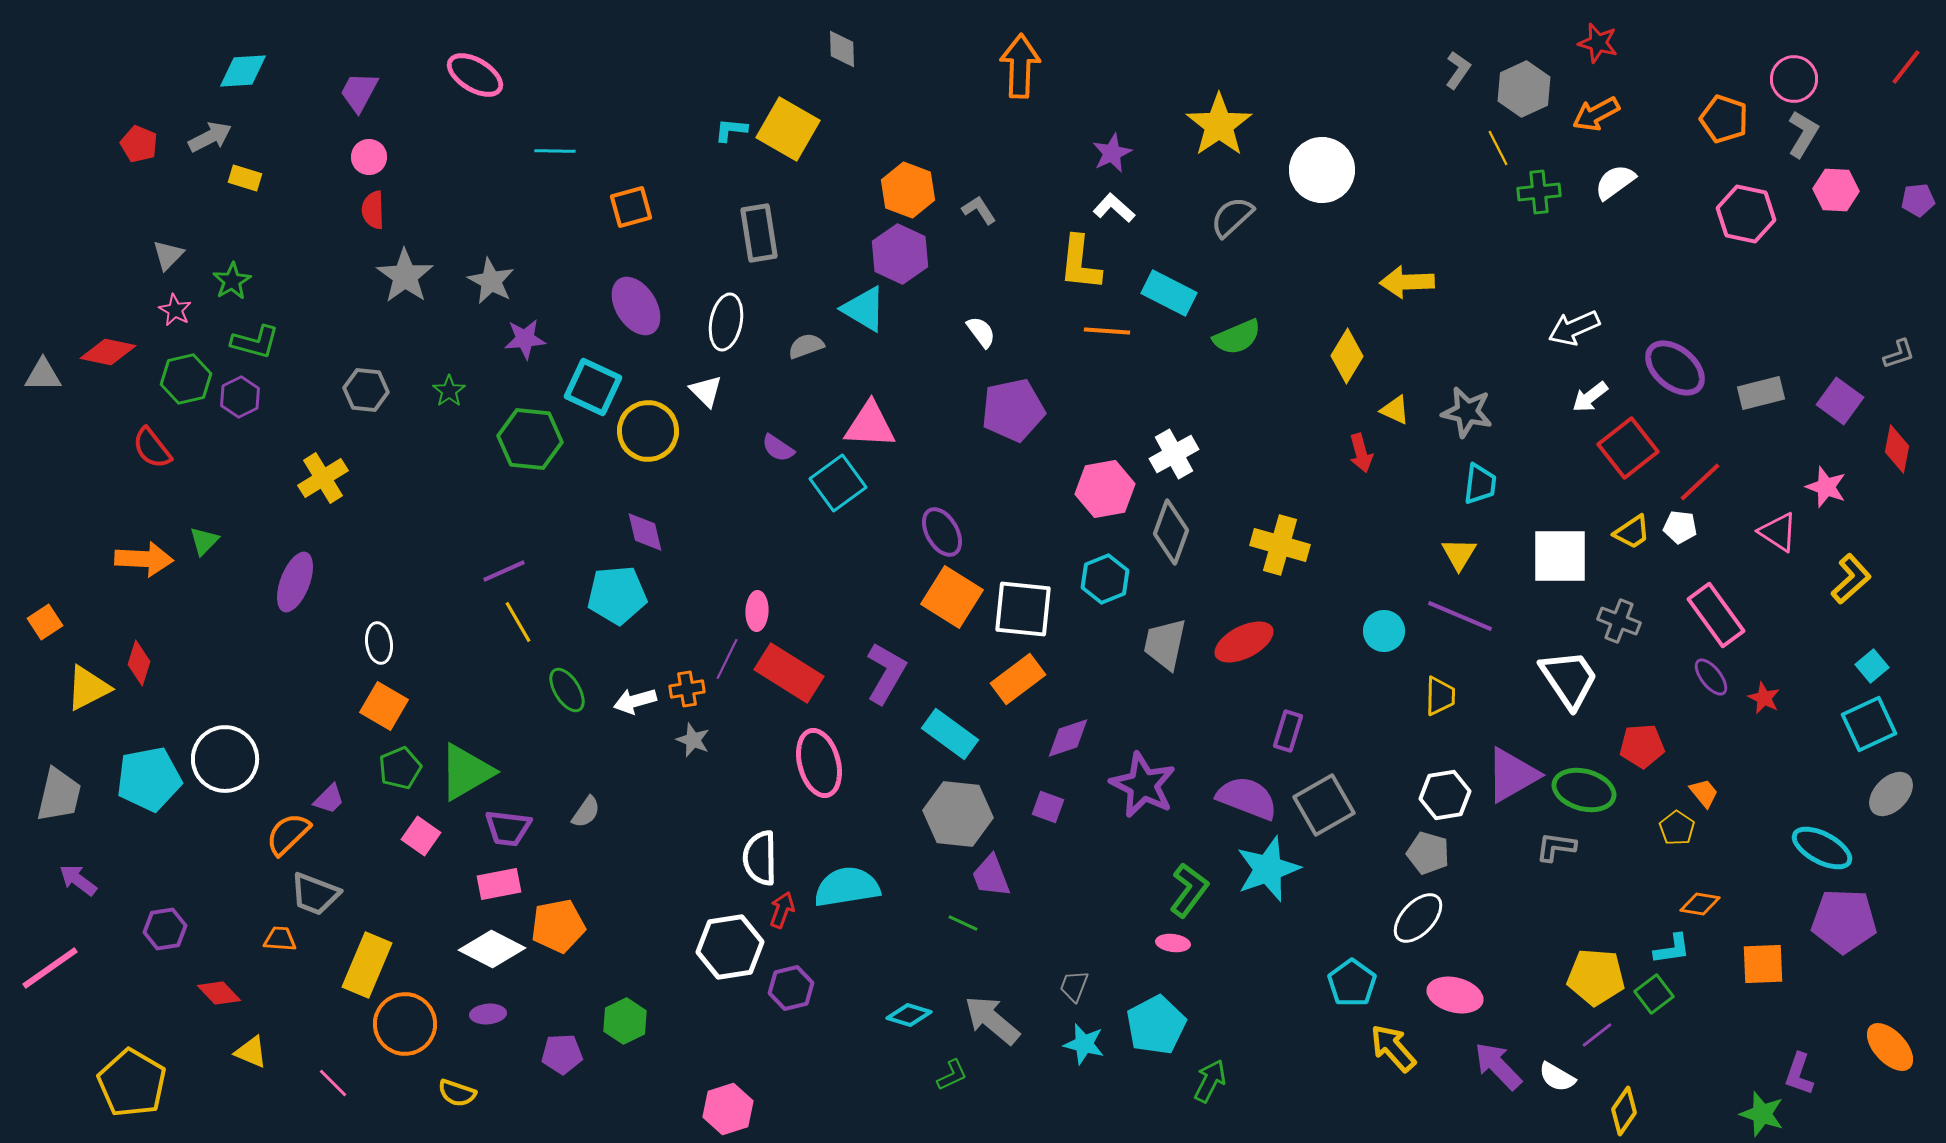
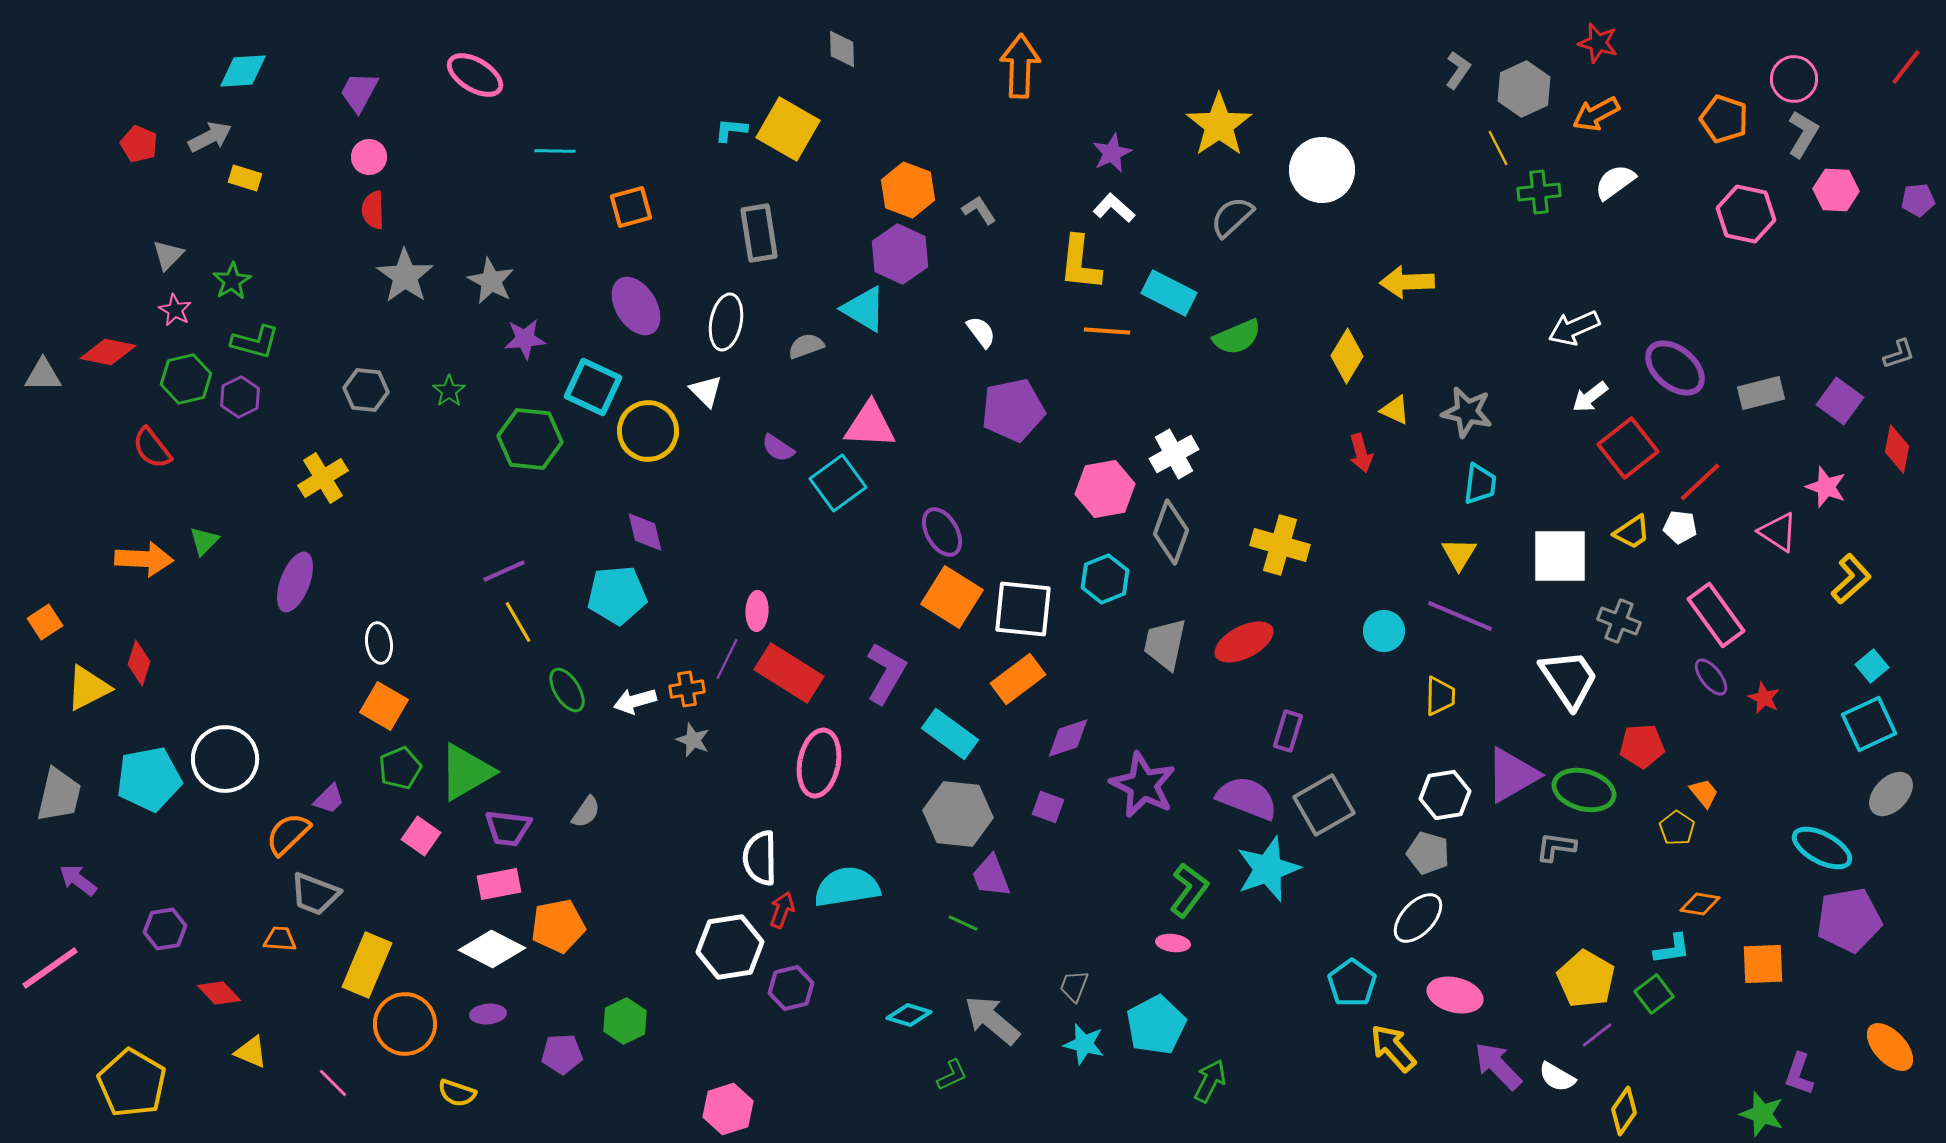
pink ellipse at (819, 763): rotated 26 degrees clockwise
purple pentagon at (1844, 921): moved 5 px right, 1 px up; rotated 12 degrees counterclockwise
yellow pentagon at (1596, 977): moved 10 px left, 2 px down; rotated 26 degrees clockwise
